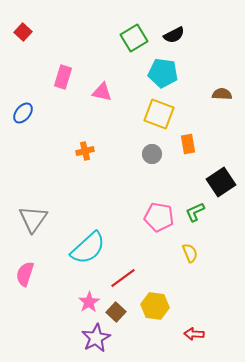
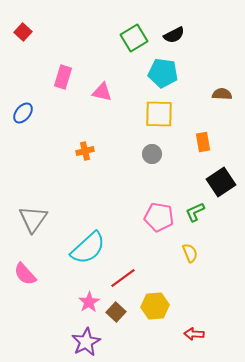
yellow square: rotated 20 degrees counterclockwise
orange rectangle: moved 15 px right, 2 px up
pink semicircle: rotated 60 degrees counterclockwise
yellow hexagon: rotated 12 degrees counterclockwise
purple star: moved 10 px left, 4 px down
